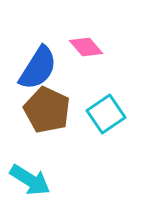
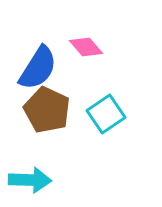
cyan arrow: rotated 30 degrees counterclockwise
